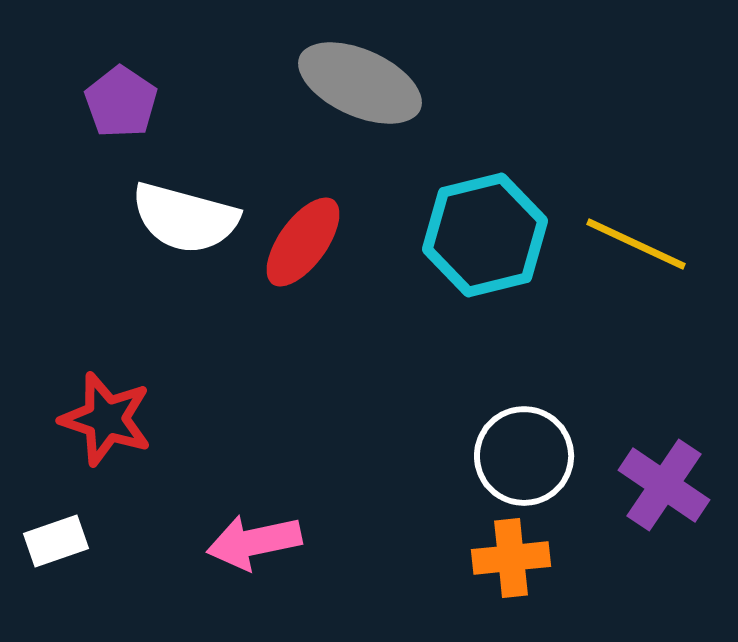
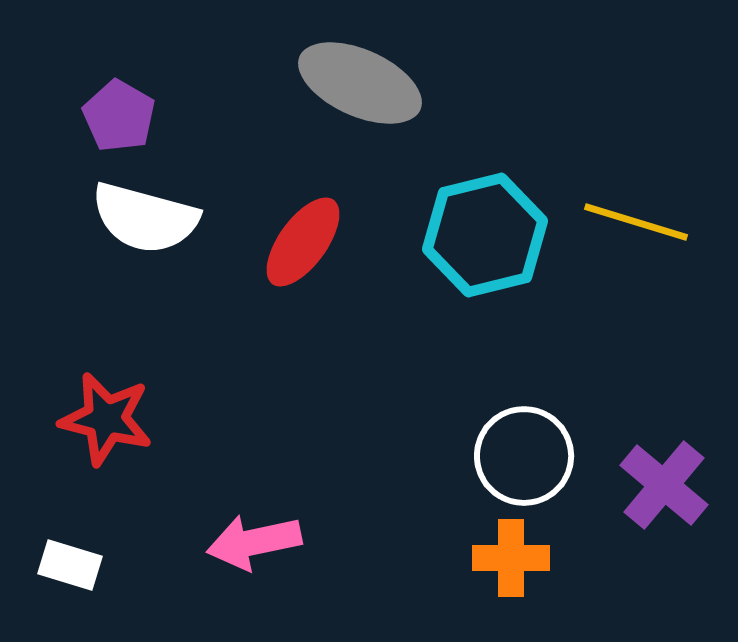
purple pentagon: moved 2 px left, 14 px down; rotated 4 degrees counterclockwise
white semicircle: moved 40 px left
yellow line: moved 22 px up; rotated 8 degrees counterclockwise
red star: rotated 4 degrees counterclockwise
purple cross: rotated 6 degrees clockwise
white rectangle: moved 14 px right, 24 px down; rotated 36 degrees clockwise
orange cross: rotated 6 degrees clockwise
